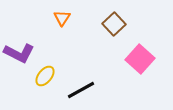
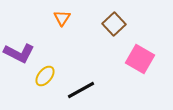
pink square: rotated 12 degrees counterclockwise
